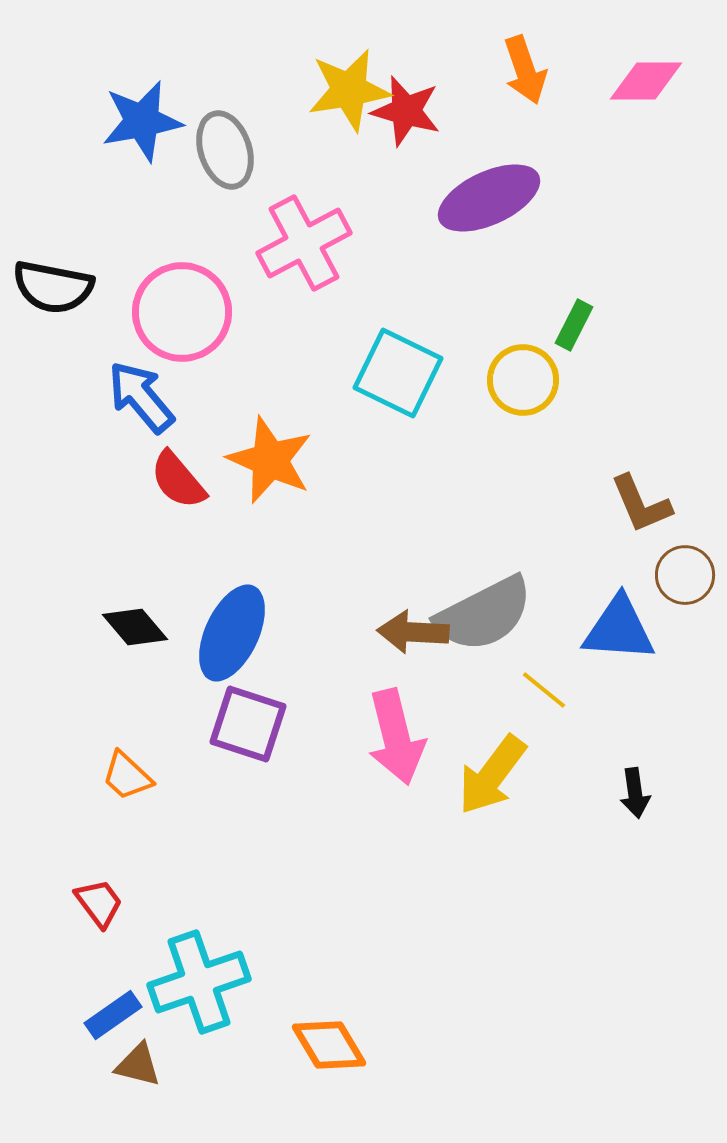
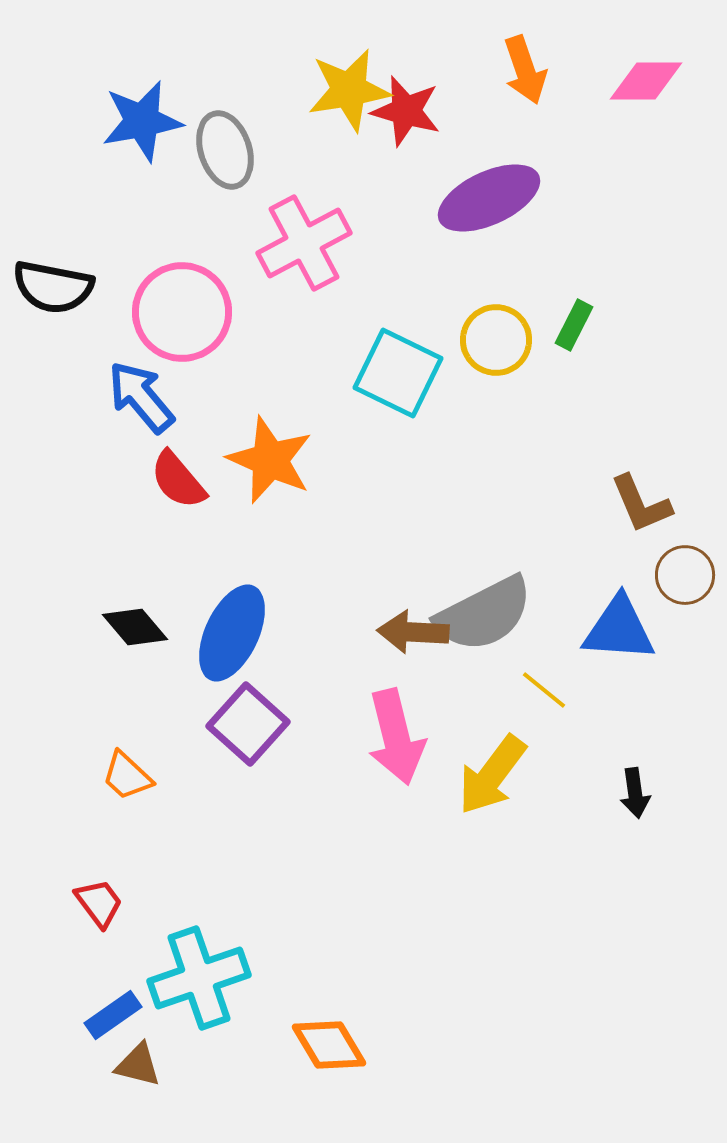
yellow circle: moved 27 px left, 40 px up
purple square: rotated 24 degrees clockwise
cyan cross: moved 4 px up
